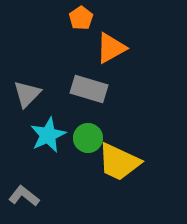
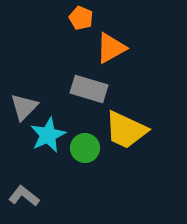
orange pentagon: rotated 15 degrees counterclockwise
gray triangle: moved 3 px left, 13 px down
green circle: moved 3 px left, 10 px down
yellow trapezoid: moved 7 px right, 32 px up
